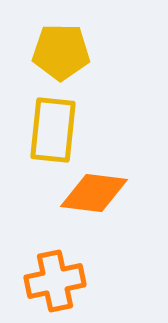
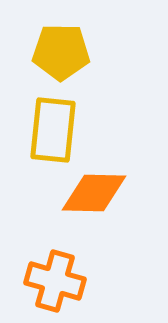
orange diamond: rotated 6 degrees counterclockwise
orange cross: rotated 28 degrees clockwise
